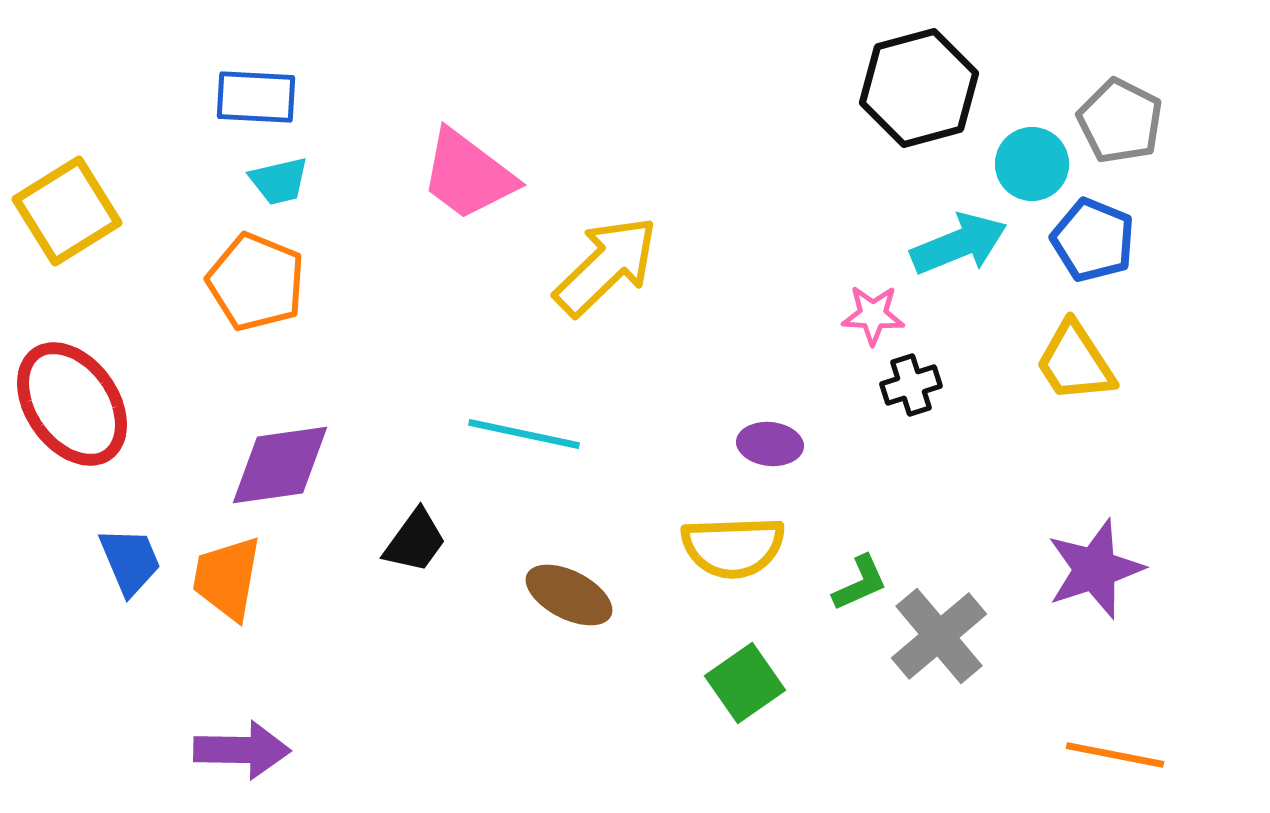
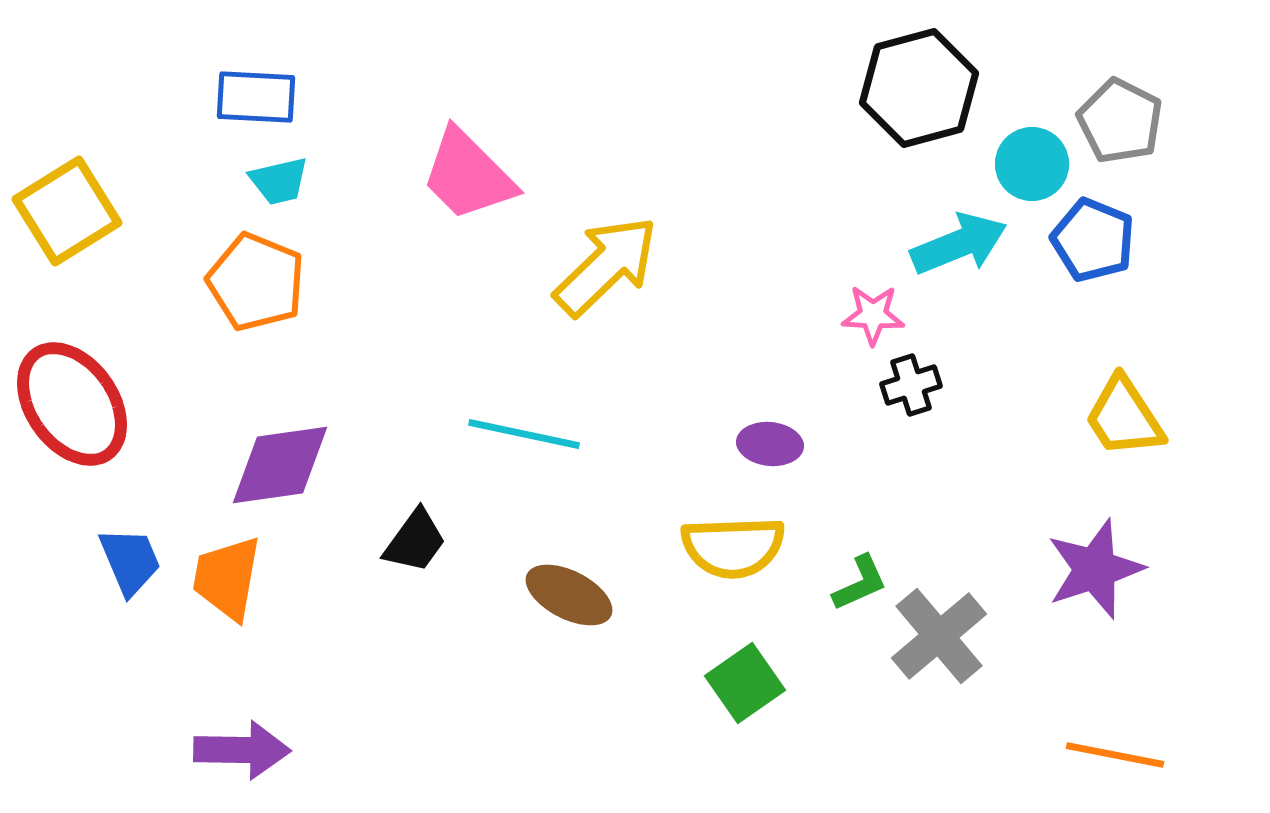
pink trapezoid: rotated 8 degrees clockwise
yellow trapezoid: moved 49 px right, 55 px down
